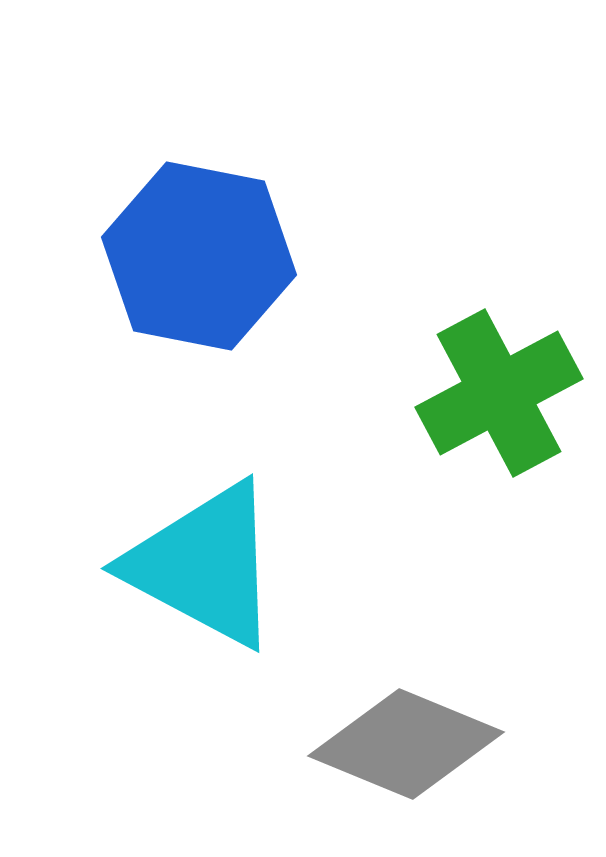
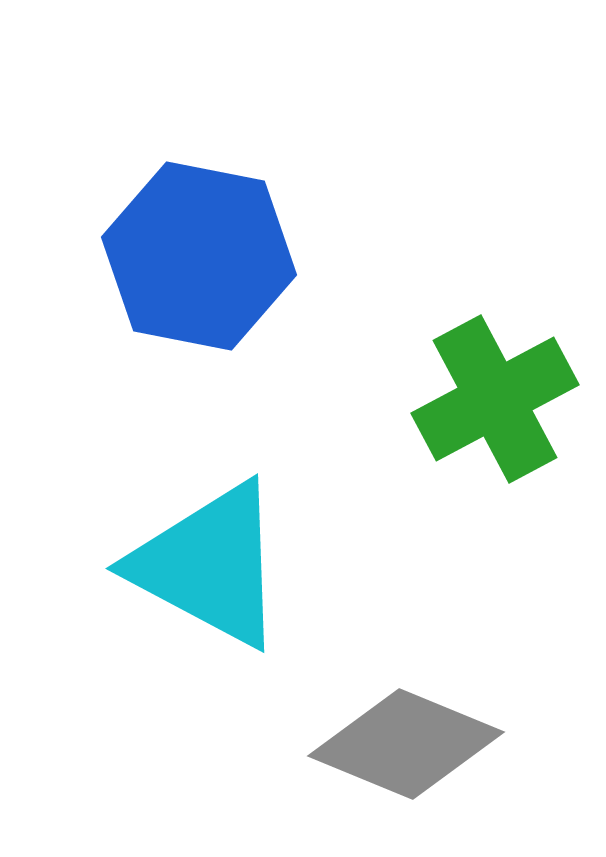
green cross: moved 4 px left, 6 px down
cyan triangle: moved 5 px right
